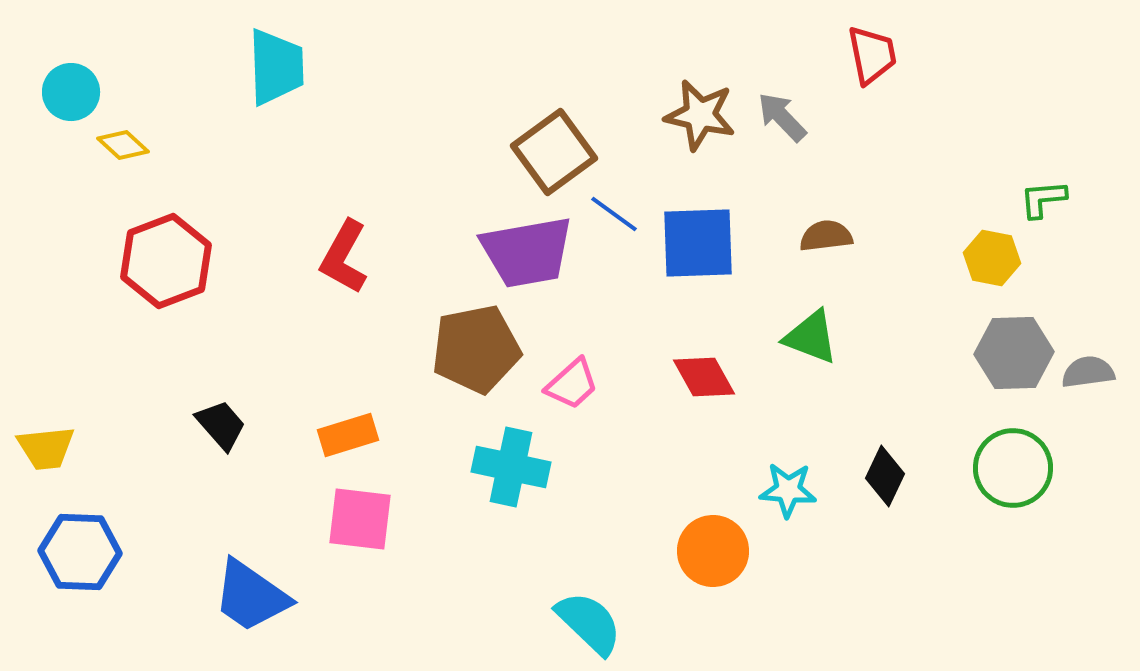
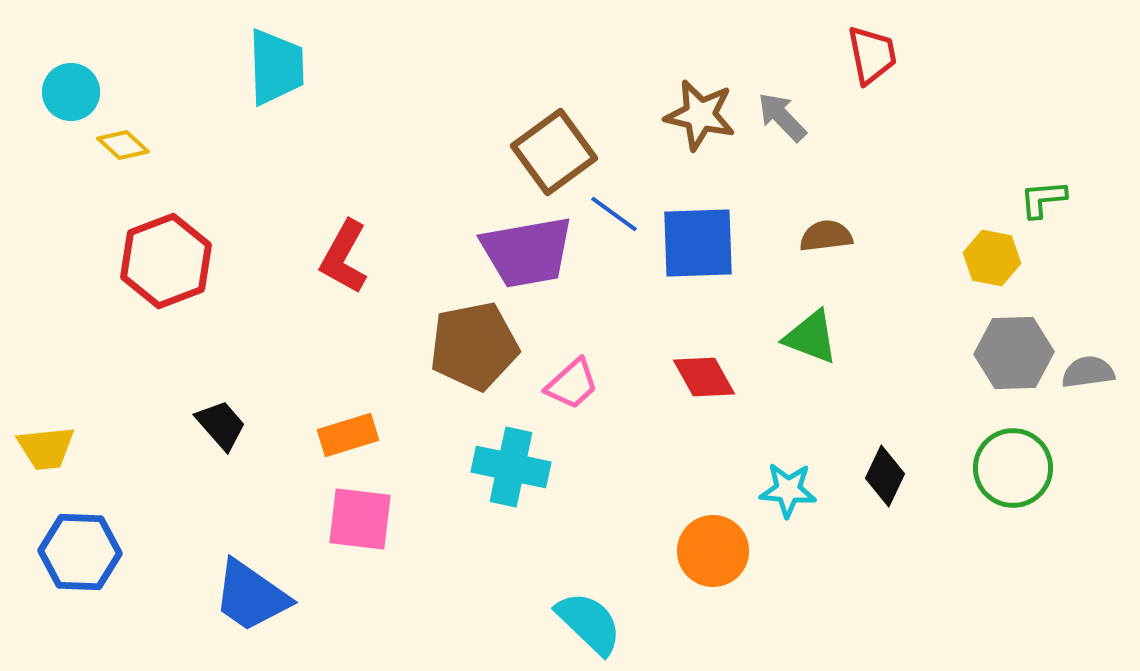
brown pentagon: moved 2 px left, 3 px up
